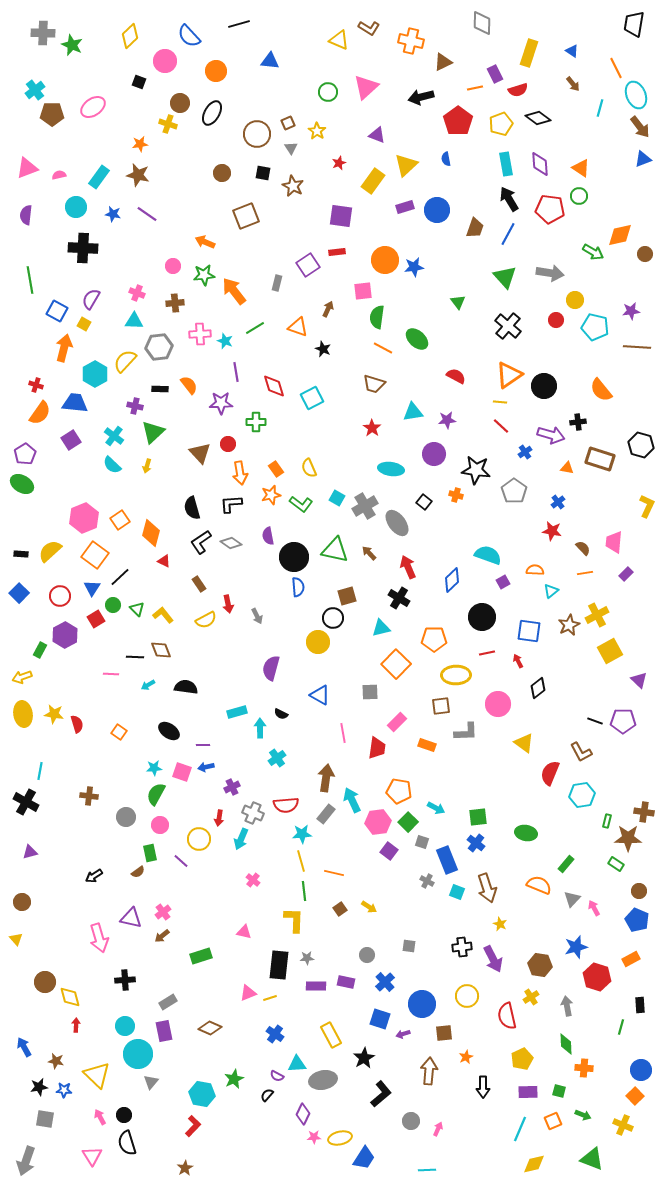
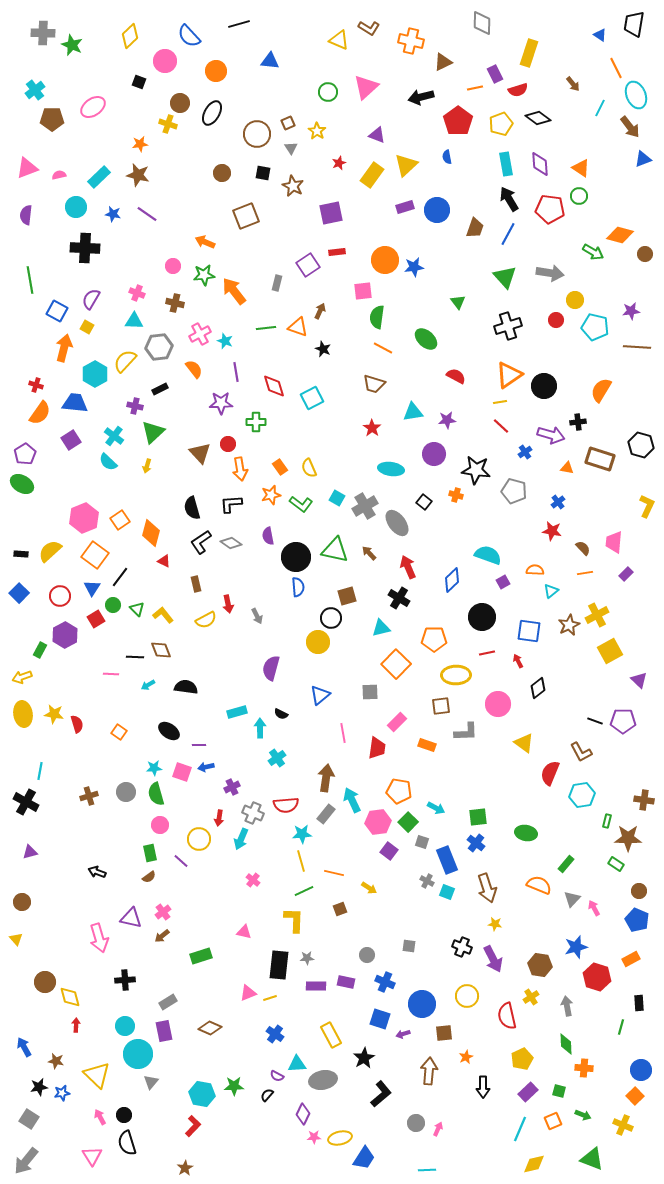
blue triangle at (572, 51): moved 28 px right, 16 px up
cyan line at (600, 108): rotated 12 degrees clockwise
brown pentagon at (52, 114): moved 5 px down
brown arrow at (640, 127): moved 10 px left
blue semicircle at (446, 159): moved 1 px right, 2 px up
cyan rectangle at (99, 177): rotated 10 degrees clockwise
yellow rectangle at (373, 181): moved 1 px left, 6 px up
purple square at (341, 216): moved 10 px left, 3 px up; rotated 20 degrees counterclockwise
orange diamond at (620, 235): rotated 28 degrees clockwise
black cross at (83, 248): moved 2 px right
brown cross at (175, 303): rotated 18 degrees clockwise
brown arrow at (328, 309): moved 8 px left, 2 px down
yellow square at (84, 324): moved 3 px right, 3 px down
black cross at (508, 326): rotated 32 degrees clockwise
green line at (255, 328): moved 11 px right; rotated 24 degrees clockwise
pink cross at (200, 334): rotated 25 degrees counterclockwise
green ellipse at (417, 339): moved 9 px right
orange semicircle at (189, 385): moved 5 px right, 16 px up
black rectangle at (160, 389): rotated 28 degrees counterclockwise
orange semicircle at (601, 390): rotated 70 degrees clockwise
yellow line at (500, 402): rotated 16 degrees counterclockwise
cyan semicircle at (112, 465): moved 4 px left, 3 px up
orange rectangle at (276, 469): moved 4 px right, 2 px up
orange arrow at (240, 473): moved 4 px up
gray pentagon at (514, 491): rotated 20 degrees counterclockwise
black circle at (294, 557): moved 2 px right
black line at (120, 577): rotated 10 degrees counterclockwise
brown rectangle at (199, 584): moved 3 px left; rotated 21 degrees clockwise
black circle at (333, 618): moved 2 px left
blue triangle at (320, 695): rotated 50 degrees clockwise
purple line at (203, 745): moved 4 px left
green semicircle at (156, 794): rotated 45 degrees counterclockwise
brown cross at (89, 796): rotated 24 degrees counterclockwise
brown cross at (644, 812): moved 12 px up
gray circle at (126, 817): moved 25 px up
brown semicircle at (138, 872): moved 11 px right, 5 px down
black arrow at (94, 876): moved 3 px right, 4 px up; rotated 54 degrees clockwise
green line at (304, 891): rotated 72 degrees clockwise
cyan square at (457, 892): moved 10 px left
yellow arrow at (369, 907): moved 19 px up
brown square at (340, 909): rotated 16 degrees clockwise
yellow star at (500, 924): moved 5 px left; rotated 16 degrees counterclockwise
black cross at (462, 947): rotated 30 degrees clockwise
blue cross at (385, 982): rotated 24 degrees counterclockwise
black rectangle at (640, 1005): moved 1 px left, 2 px up
green star at (234, 1079): moved 7 px down; rotated 24 degrees clockwise
blue star at (64, 1090): moved 2 px left, 3 px down; rotated 14 degrees counterclockwise
purple rectangle at (528, 1092): rotated 42 degrees counterclockwise
gray square at (45, 1119): moved 16 px left; rotated 24 degrees clockwise
gray circle at (411, 1121): moved 5 px right, 2 px down
gray arrow at (26, 1161): rotated 20 degrees clockwise
